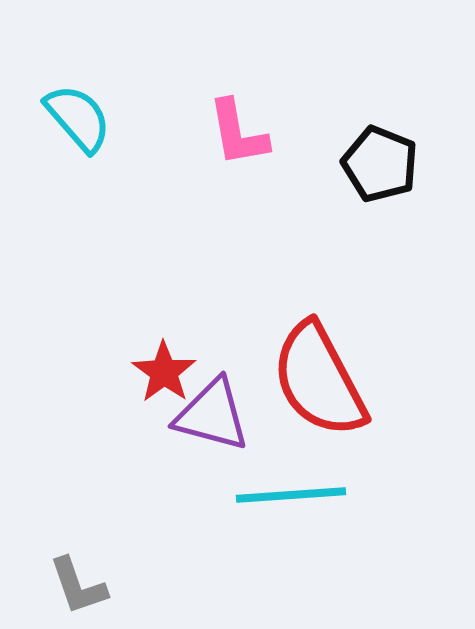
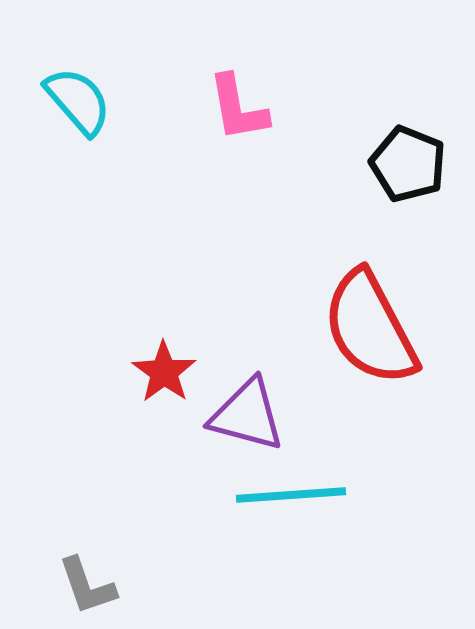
cyan semicircle: moved 17 px up
pink L-shape: moved 25 px up
black pentagon: moved 28 px right
red semicircle: moved 51 px right, 52 px up
purple triangle: moved 35 px right
gray L-shape: moved 9 px right
